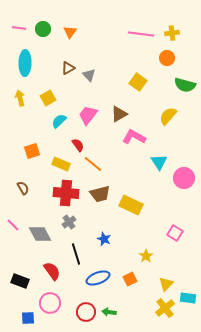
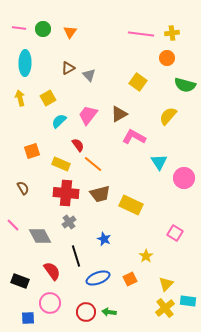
gray diamond at (40, 234): moved 2 px down
black line at (76, 254): moved 2 px down
cyan rectangle at (188, 298): moved 3 px down
